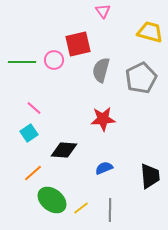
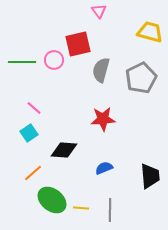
pink triangle: moved 4 px left
yellow line: rotated 42 degrees clockwise
